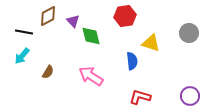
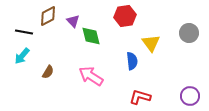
yellow triangle: rotated 36 degrees clockwise
